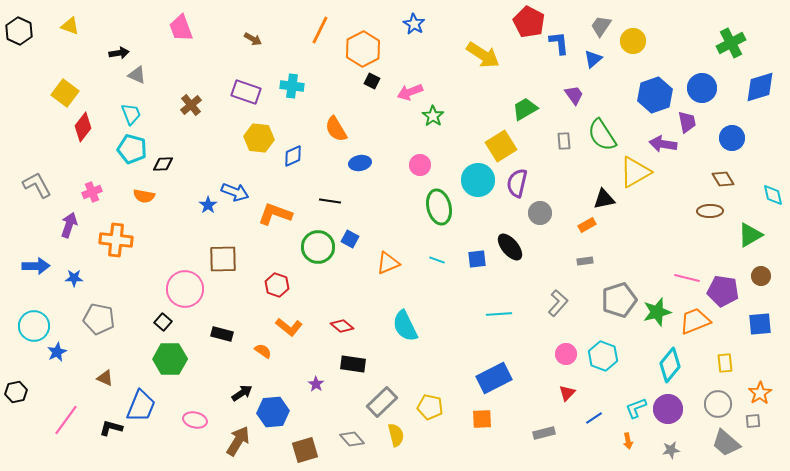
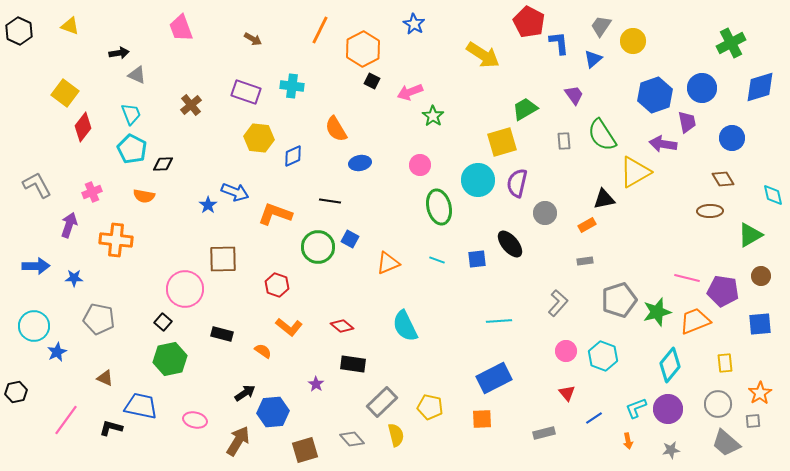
yellow square at (501, 146): moved 1 px right, 4 px up; rotated 16 degrees clockwise
cyan pentagon at (132, 149): rotated 12 degrees clockwise
gray circle at (540, 213): moved 5 px right
black ellipse at (510, 247): moved 3 px up
cyan line at (499, 314): moved 7 px down
pink circle at (566, 354): moved 3 px up
green hexagon at (170, 359): rotated 12 degrees counterclockwise
black arrow at (242, 393): moved 3 px right
red triangle at (567, 393): rotated 24 degrees counterclockwise
blue trapezoid at (141, 406): rotated 100 degrees counterclockwise
